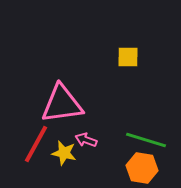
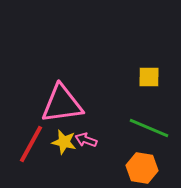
yellow square: moved 21 px right, 20 px down
green line: moved 3 px right, 12 px up; rotated 6 degrees clockwise
red line: moved 5 px left
yellow star: moved 11 px up
